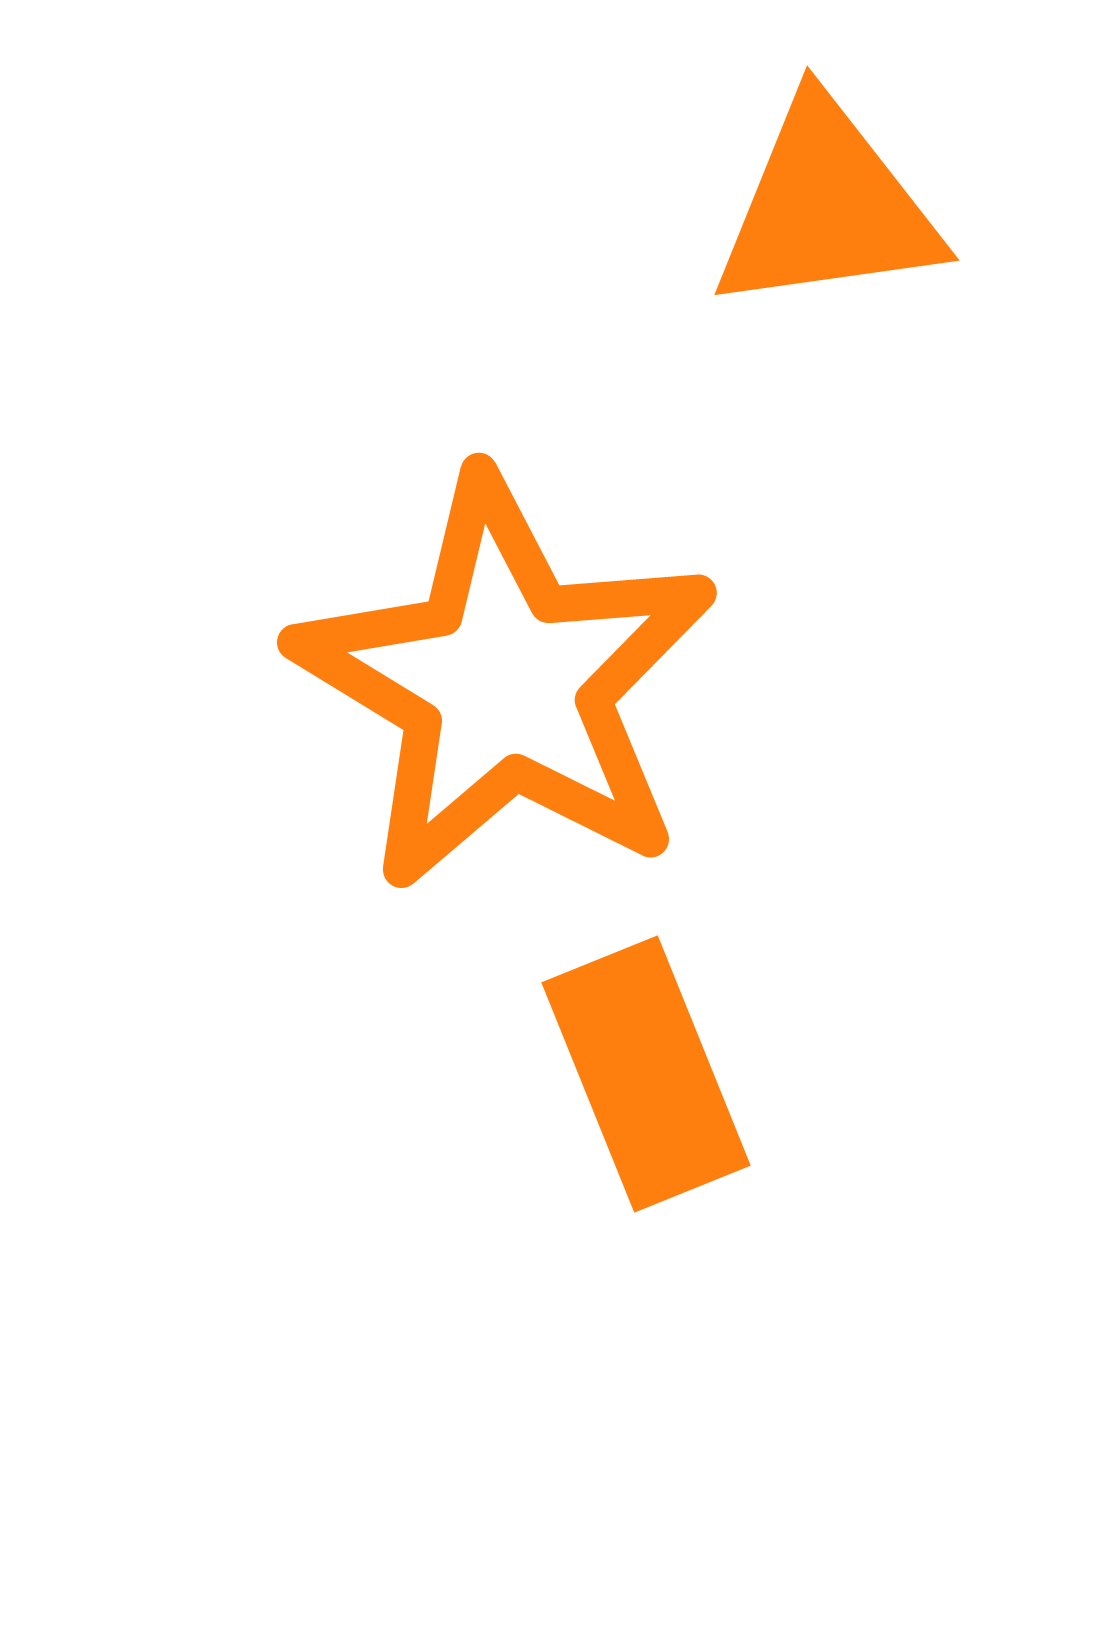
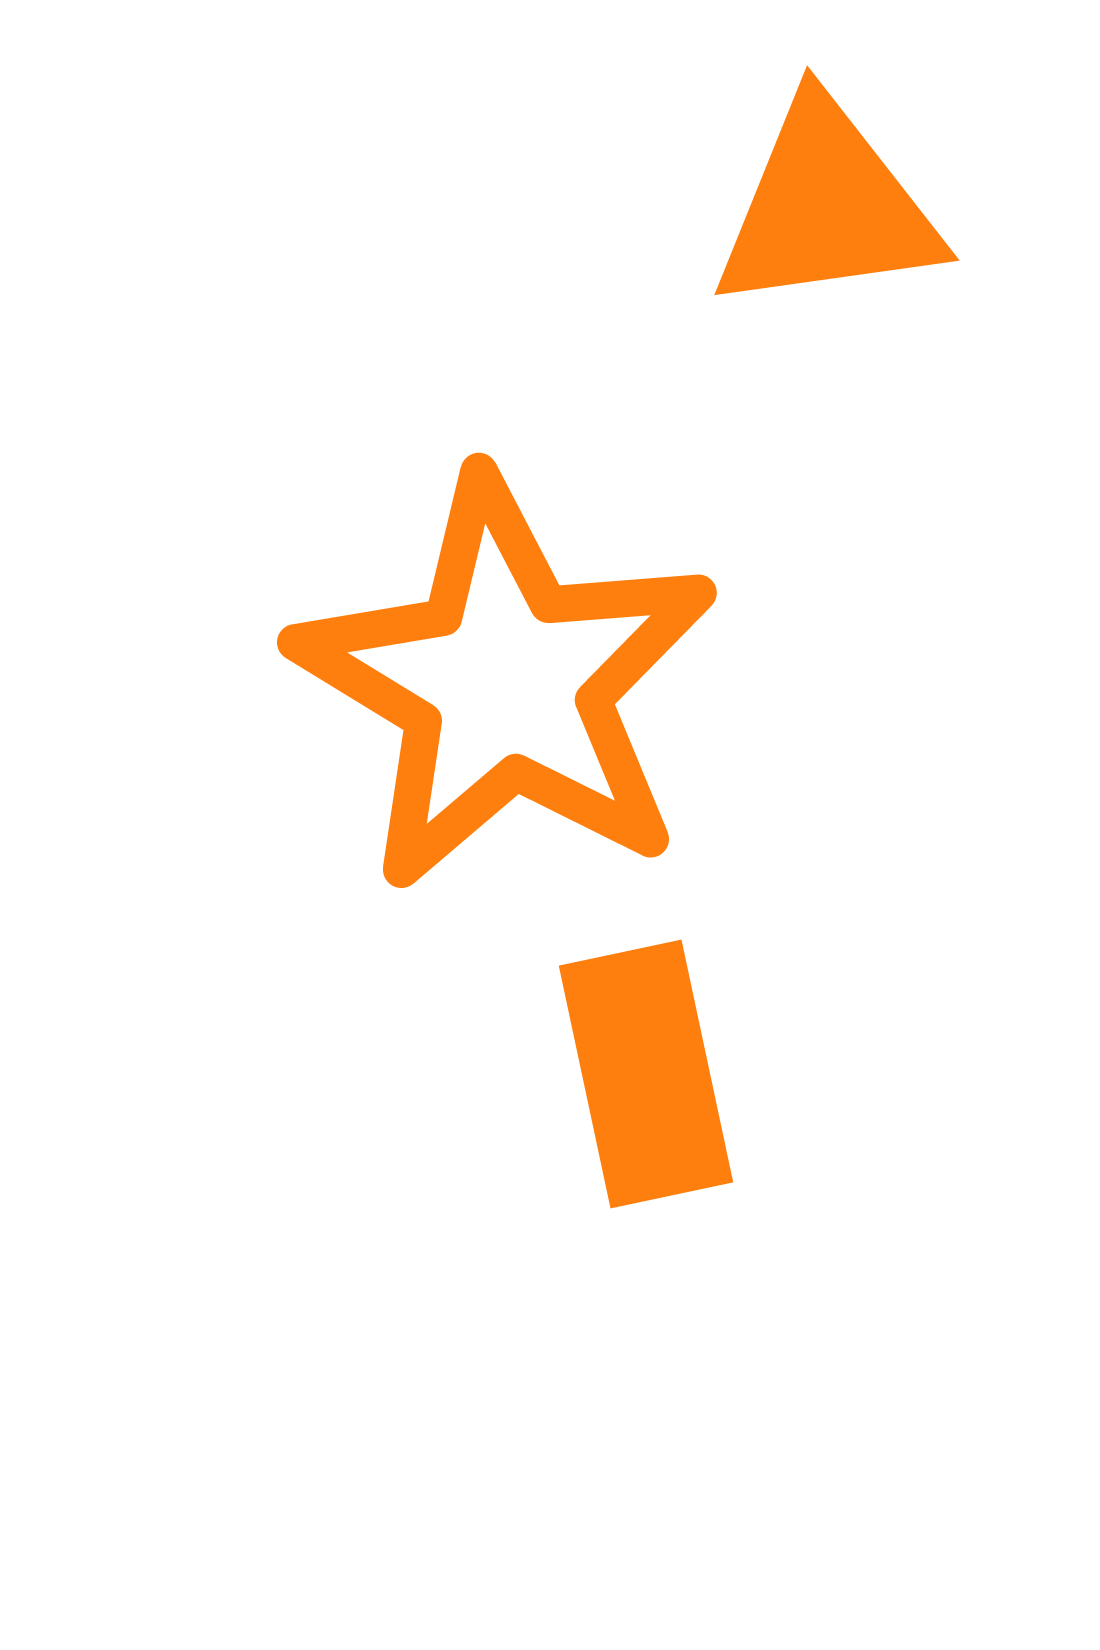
orange rectangle: rotated 10 degrees clockwise
